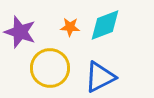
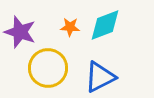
yellow circle: moved 2 px left
